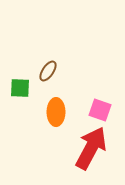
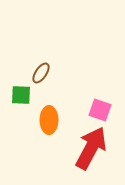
brown ellipse: moved 7 px left, 2 px down
green square: moved 1 px right, 7 px down
orange ellipse: moved 7 px left, 8 px down
